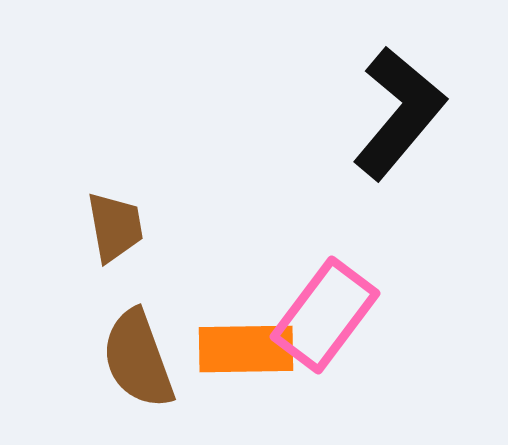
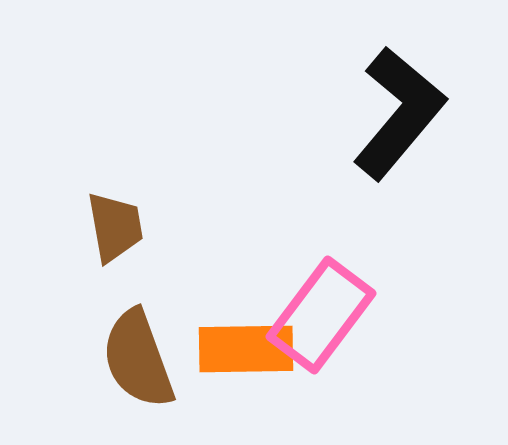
pink rectangle: moved 4 px left
